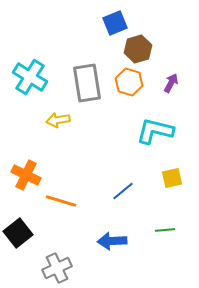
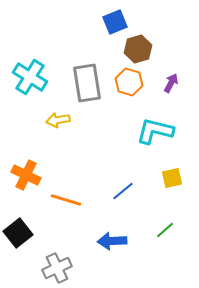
blue square: moved 1 px up
orange line: moved 5 px right, 1 px up
green line: rotated 36 degrees counterclockwise
